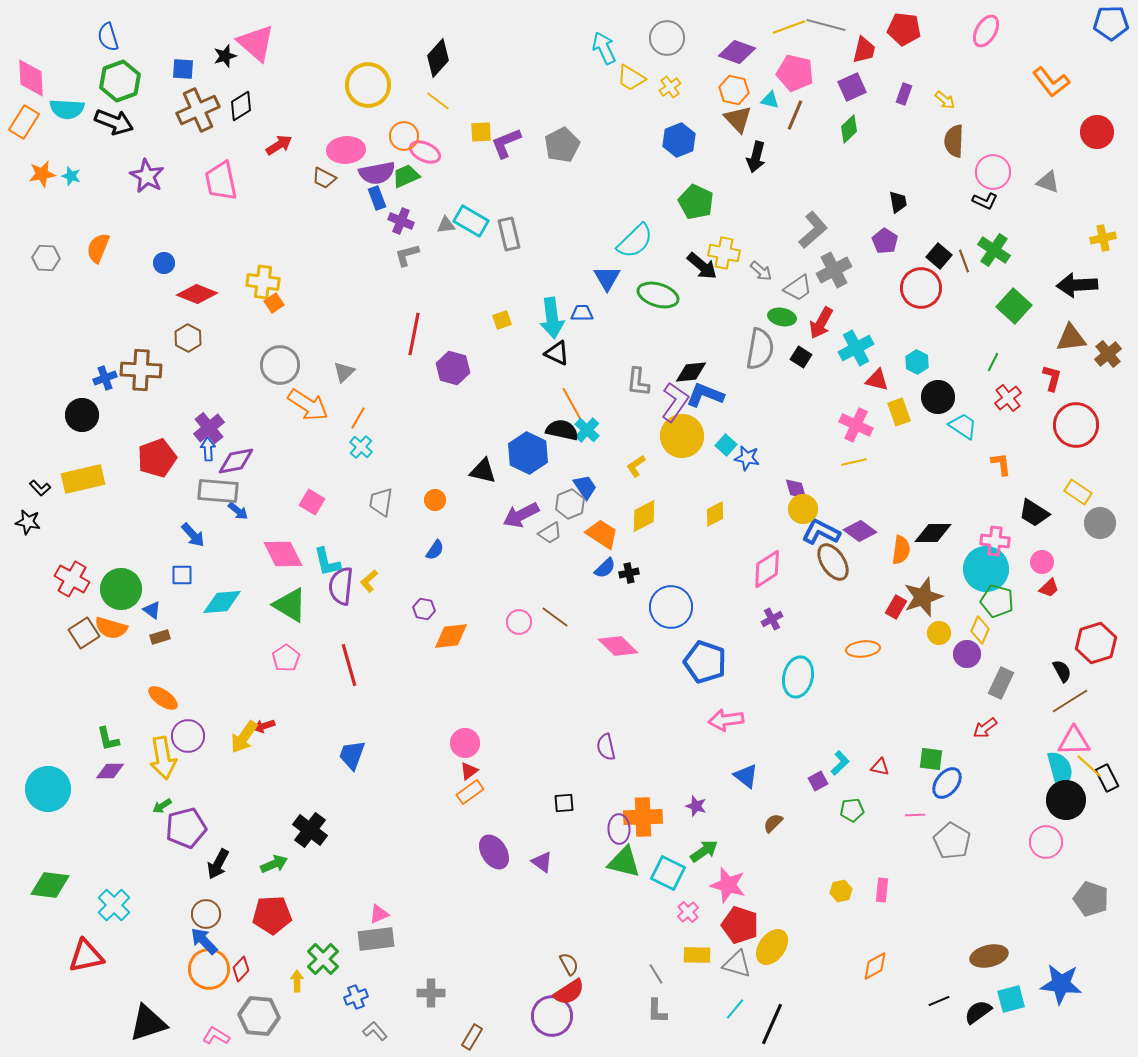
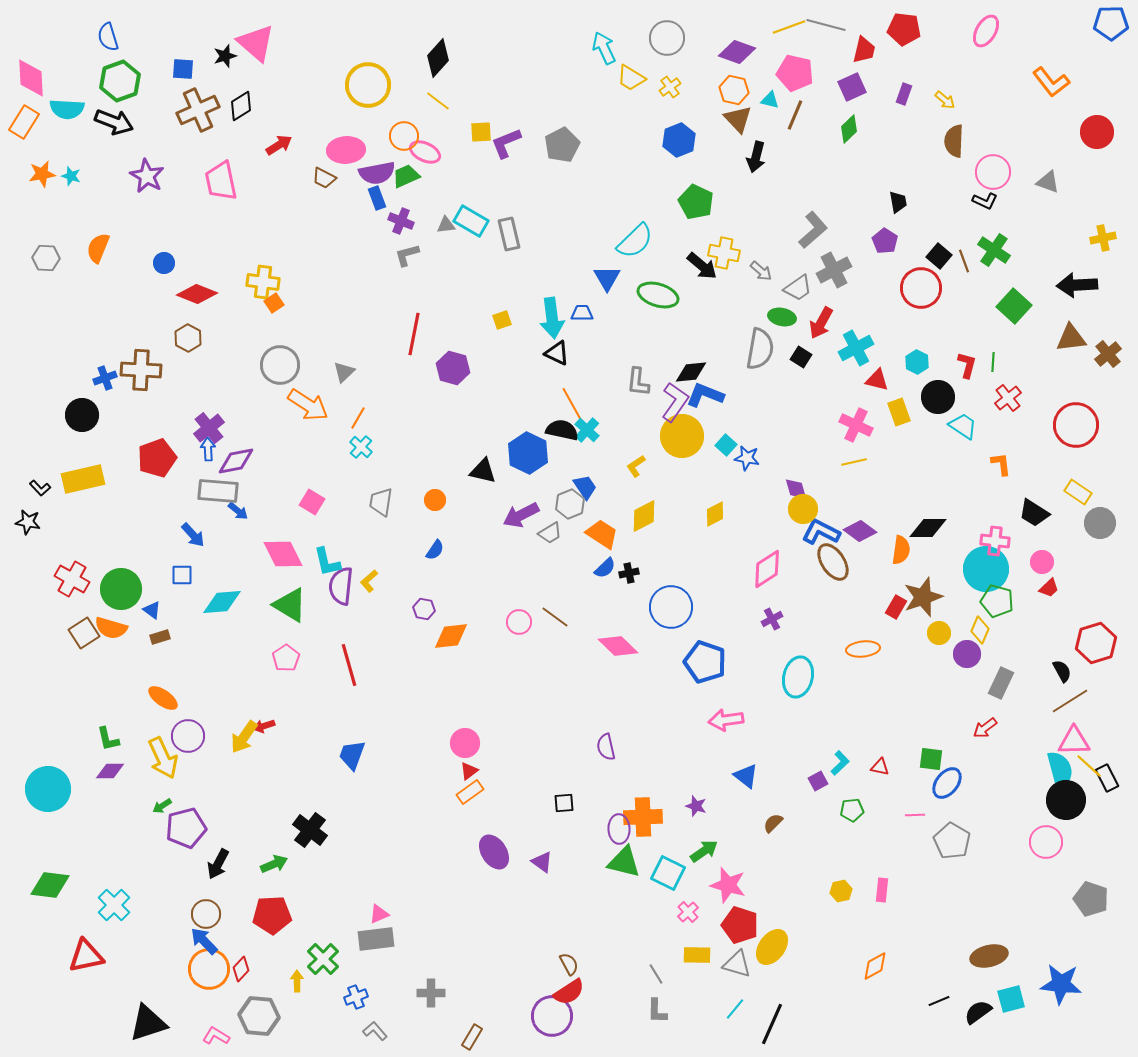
green line at (993, 362): rotated 24 degrees counterclockwise
red L-shape at (1052, 378): moved 85 px left, 13 px up
black diamond at (933, 533): moved 5 px left, 5 px up
yellow arrow at (163, 758): rotated 15 degrees counterclockwise
